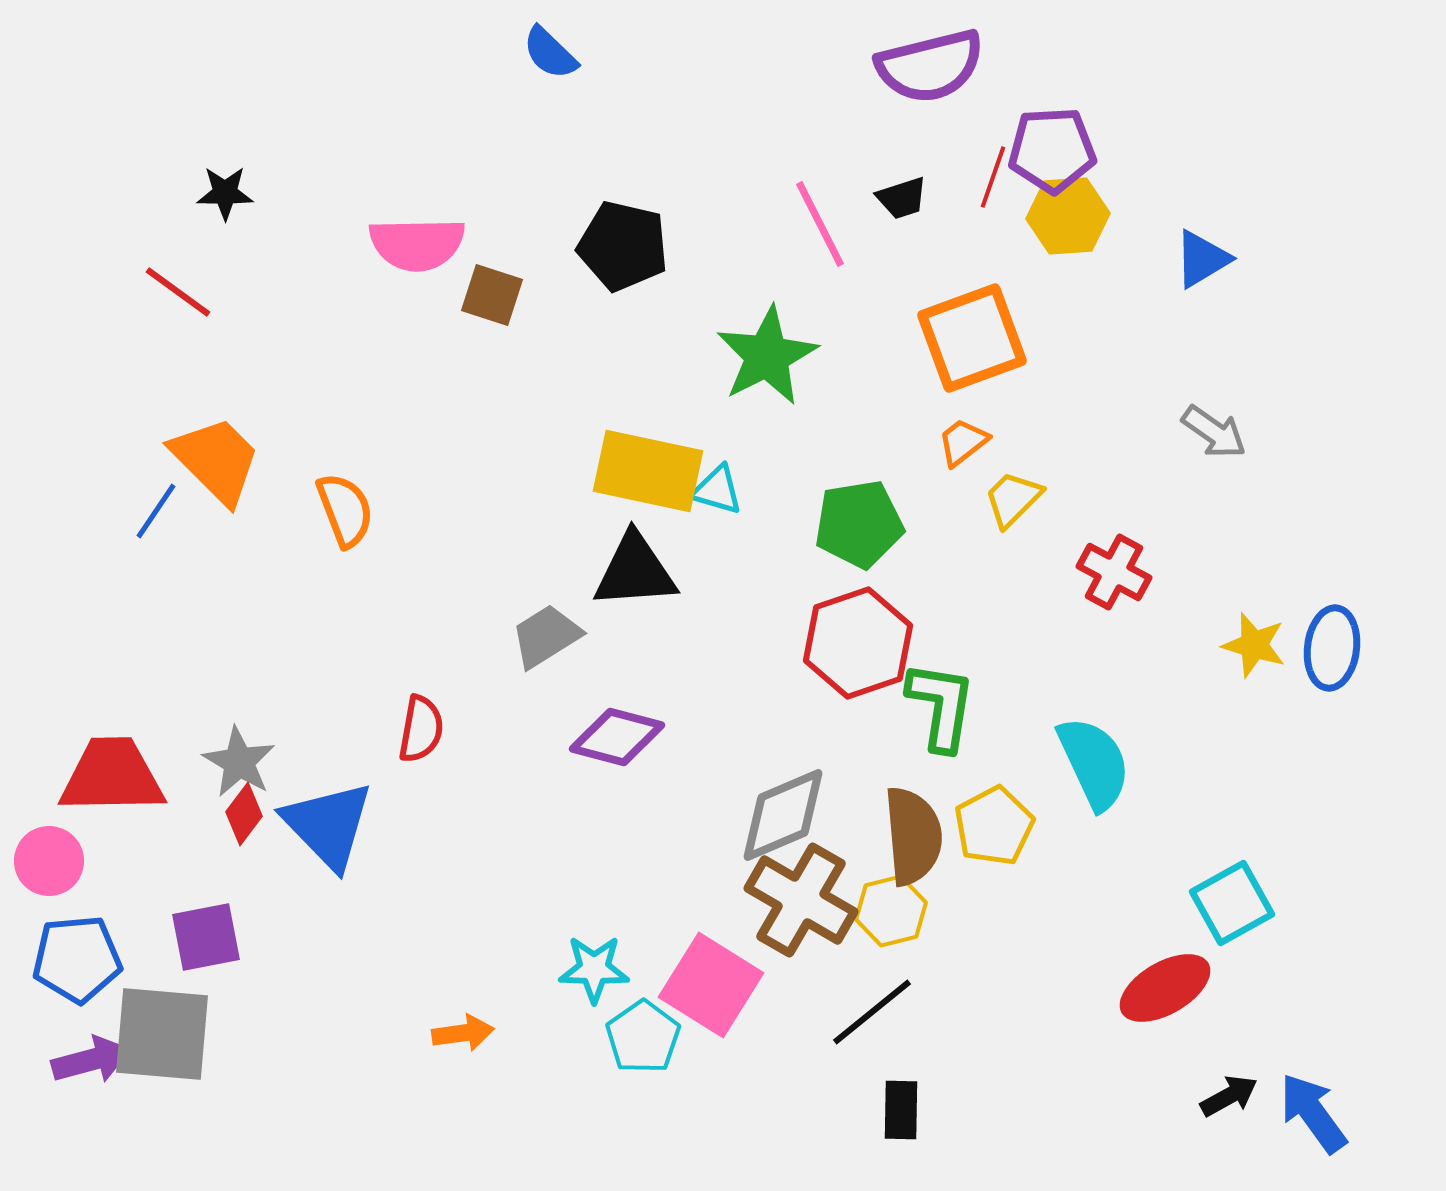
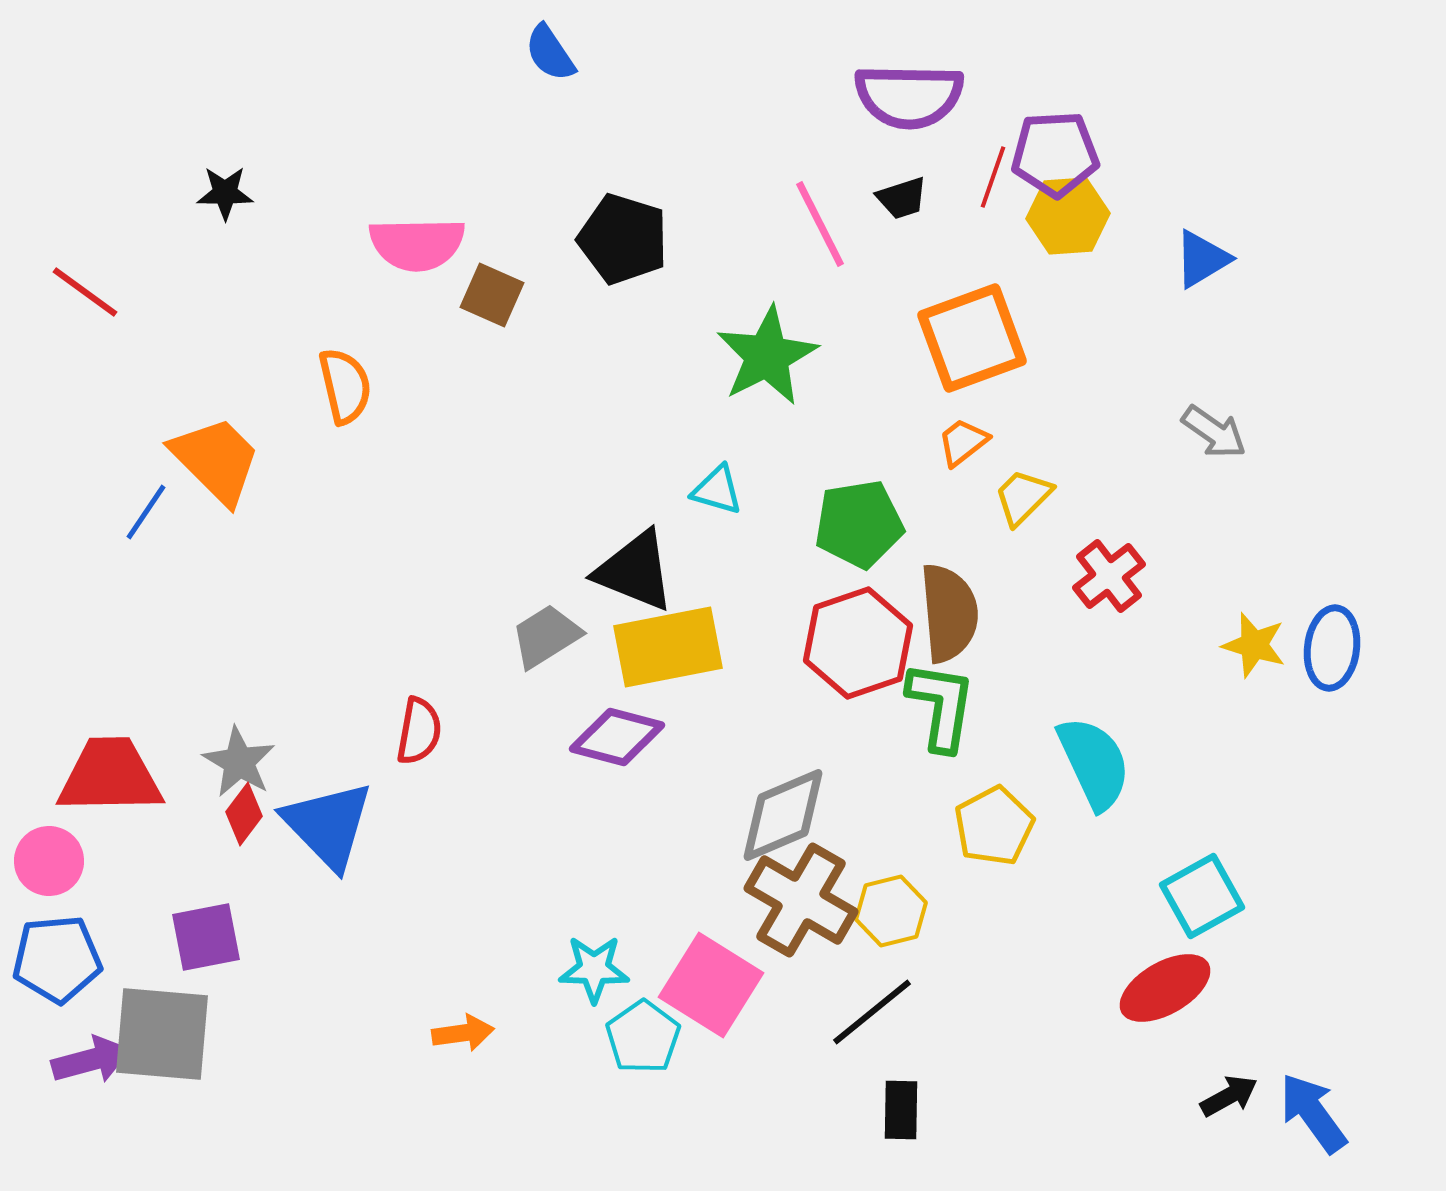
blue semicircle at (550, 53): rotated 12 degrees clockwise
purple semicircle at (930, 66): moved 21 px left, 30 px down; rotated 15 degrees clockwise
purple pentagon at (1052, 150): moved 3 px right, 4 px down
black pentagon at (623, 246): moved 7 px up; rotated 4 degrees clockwise
red line at (178, 292): moved 93 px left
brown square at (492, 295): rotated 6 degrees clockwise
yellow rectangle at (648, 471): moved 20 px right, 176 px down; rotated 23 degrees counterclockwise
yellow trapezoid at (1013, 499): moved 10 px right, 2 px up
orange semicircle at (345, 510): moved 124 px up; rotated 8 degrees clockwise
blue line at (156, 511): moved 10 px left, 1 px down
black triangle at (635, 571): rotated 26 degrees clockwise
red cross at (1114, 572): moved 5 px left, 4 px down; rotated 24 degrees clockwise
red semicircle at (421, 729): moved 2 px left, 2 px down
red trapezoid at (112, 776): moved 2 px left
brown semicircle at (913, 836): moved 36 px right, 223 px up
cyan square at (1232, 903): moved 30 px left, 7 px up
blue pentagon at (77, 959): moved 20 px left
